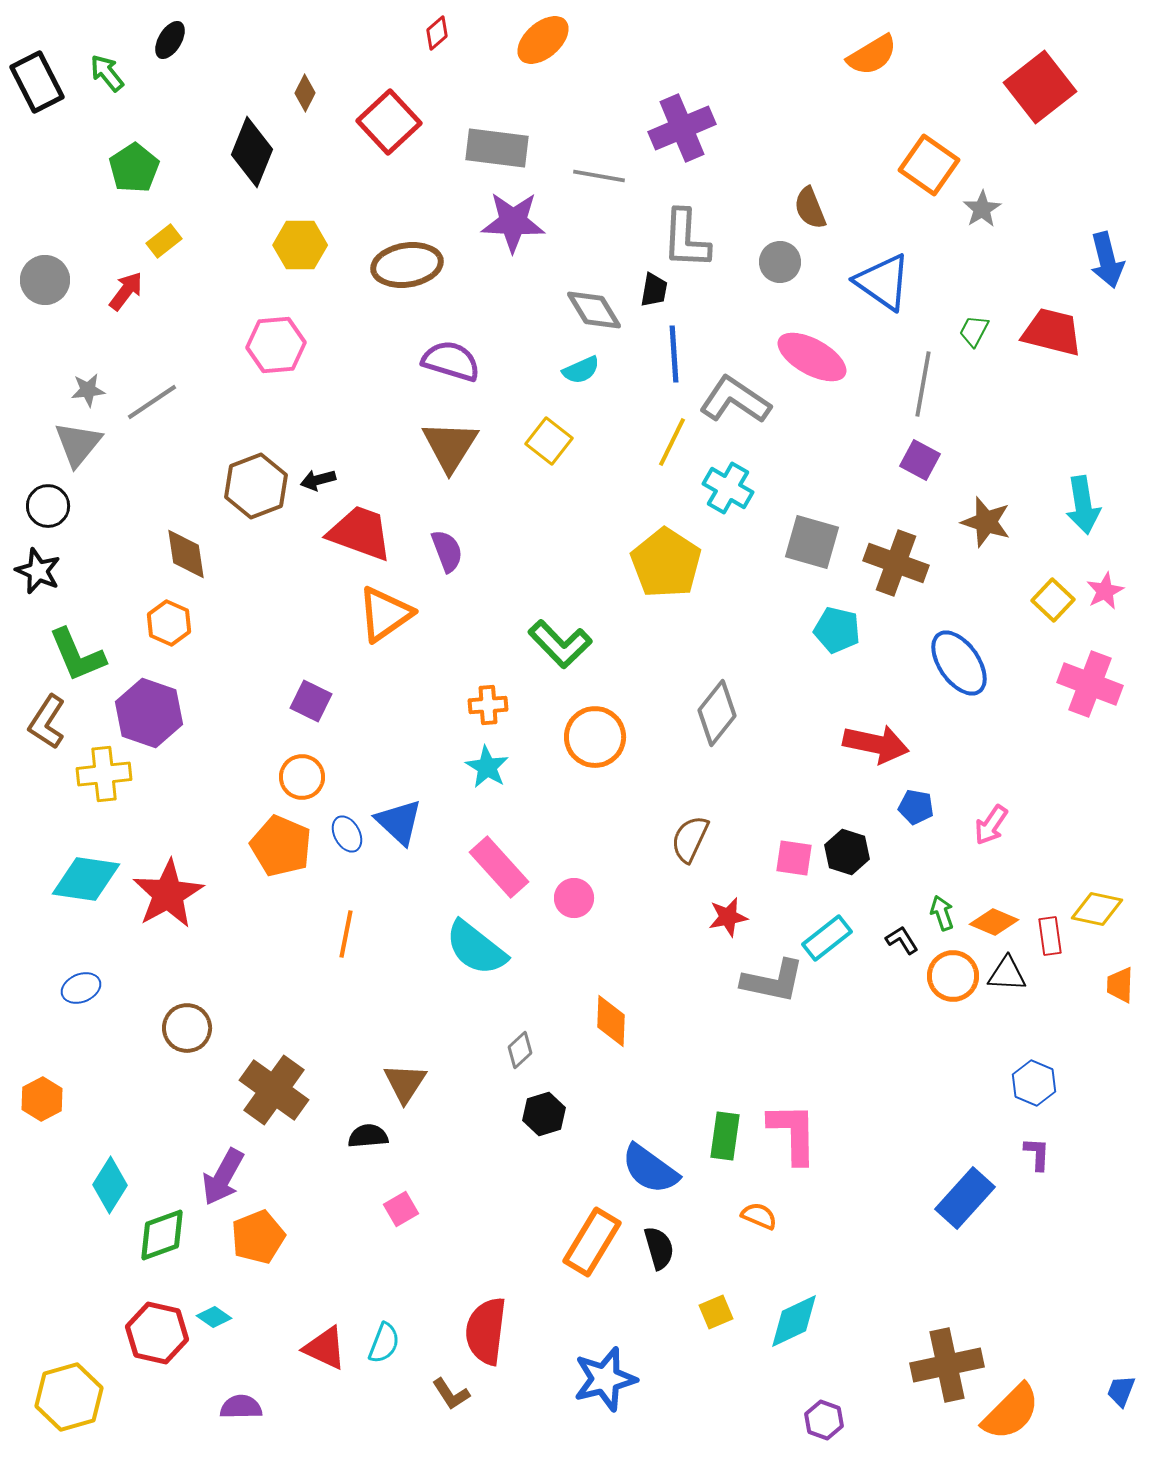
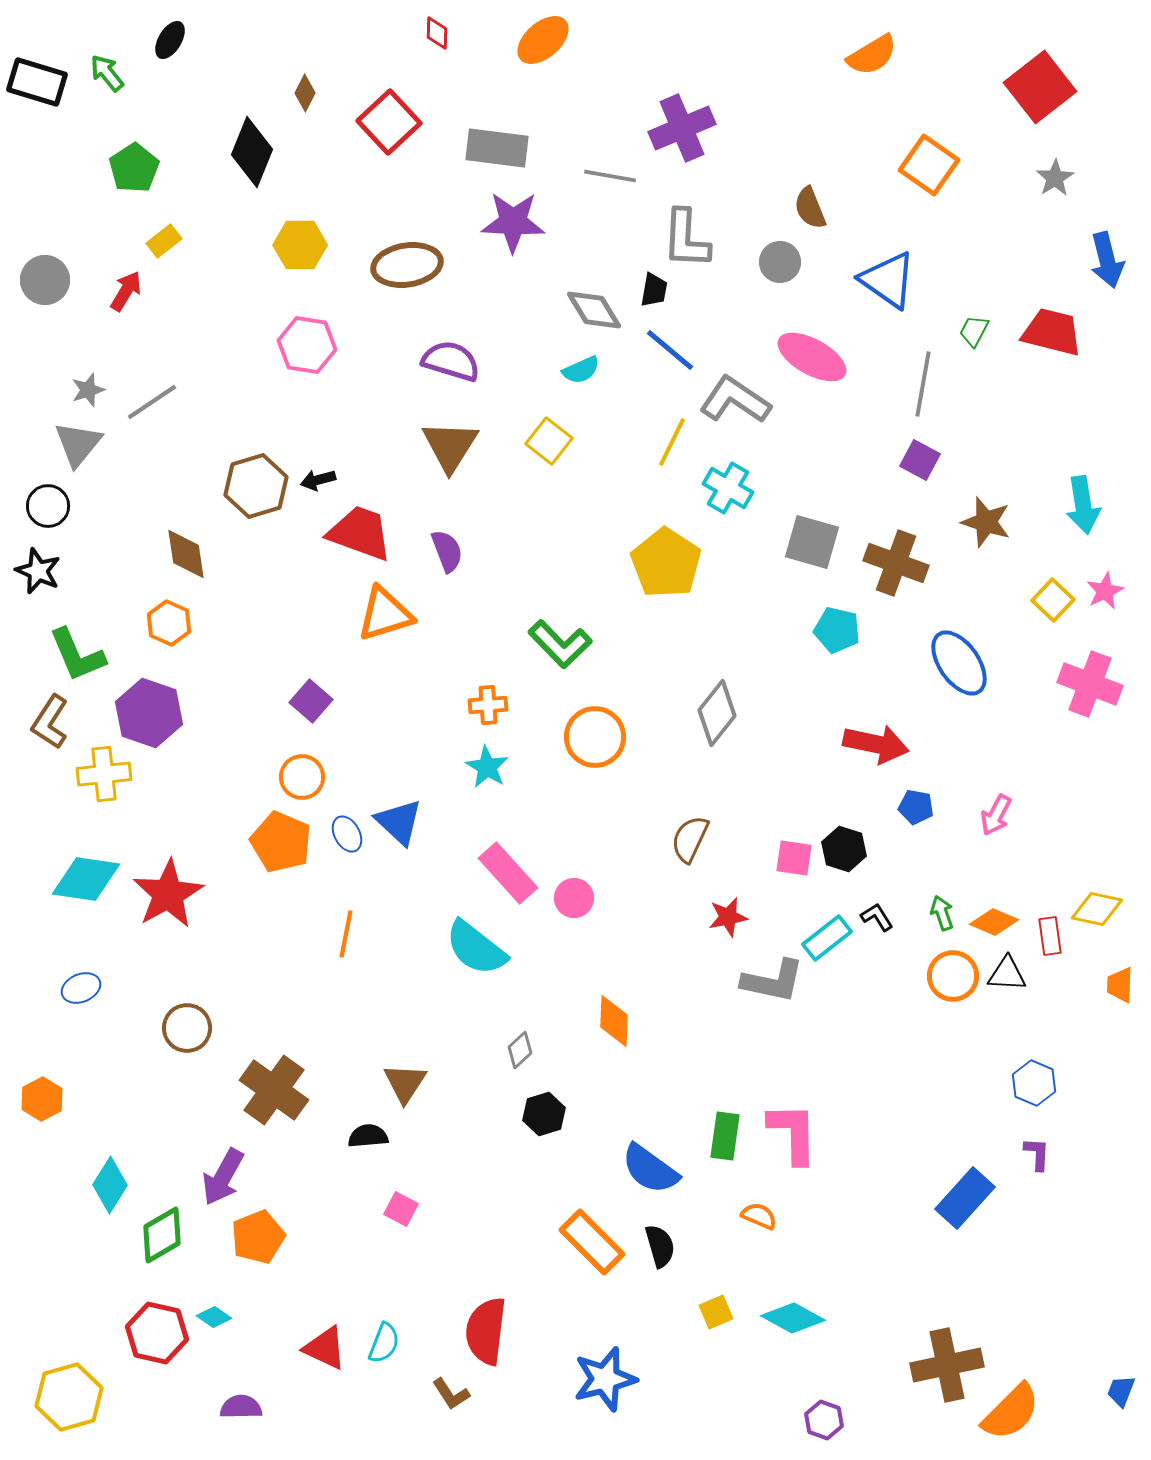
red diamond at (437, 33): rotated 48 degrees counterclockwise
black rectangle at (37, 82): rotated 46 degrees counterclockwise
gray line at (599, 176): moved 11 px right
gray star at (982, 209): moved 73 px right, 31 px up
blue triangle at (883, 282): moved 5 px right, 2 px up
red arrow at (126, 291): rotated 6 degrees counterclockwise
pink hexagon at (276, 345): moved 31 px right; rotated 14 degrees clockwise
blue line at (674, 354): moved 4 px left, 4 px up; rotated 46 degrees counterclockwise
gray star at (88, 390): rotated 12 degrees counterclockwise
brown hexagon at (256, 486): rotated 4 degrees clockwise
orange triangle at (385, 614): rotated 18 degrees clockwise
purple square at (311, 701): rotated 15 degrees clockwise
brown L-shape at (47, 722): moved 3 px right
pink arrow at (991, 825): moved 5 px right, 10 px up; rotated 6 degrees counterclockwise
orange pentagon at (281, 846): moved 4 px up
black hexagon at (847, 852): moved 3 px left, 3 px up
pink rectangle at (499, 867): moved 9 px right, 6 px down
black L-shape at (902, 940): moved 25 px left, 23 px up
orange diamond at (611, 1021): moved 3 px right
pink square at (401, 1209): rotated 32 degrees counterclockwise
green diamond at (162, 1235): rotated 10 degrees counterclockwise
orange rectangle at (592, 1242): rotated 76 degrees counterclockwise
black semicircle at (659, 1248): moved 1 px right, 2 px up
cyan diamond at (794, 1321): moved 1 px left, 3 px up; rotated 54 degrees clockwise
